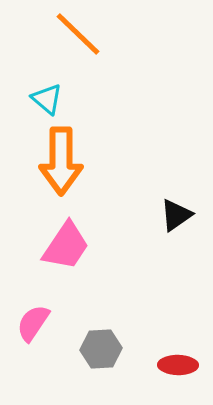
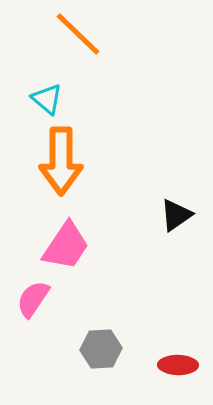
pink semicircle: moved 24 px up
